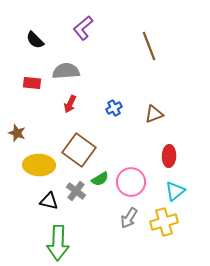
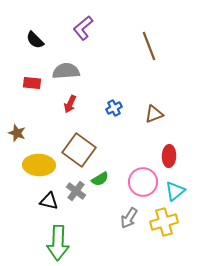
pink circle: moved 12 px right
